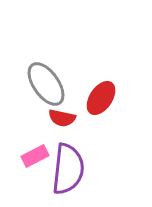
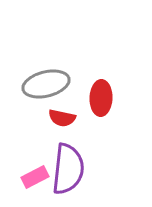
gray ellipse: rotated 69 degrees counterclockwise
red ellipse: rotated 32 degrees counterclockwise
pink rectangle: moved 21 px down
